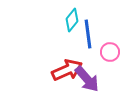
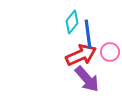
cyan diamond: moved 2 px down
red arrow: moved 14 px right, 15 px up
